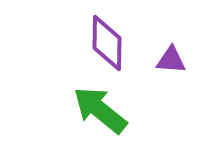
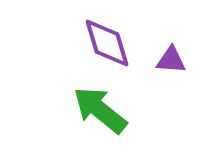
purple diamond: rotated 18 degrees counterclockwise
